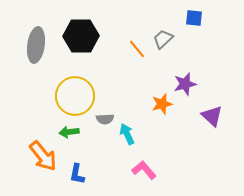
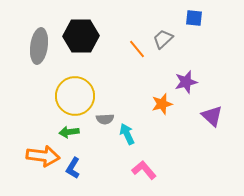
gray ellipse: moved 3 px right, 1 px down
purple star: moved 1 px right, 2 px up
orange arrow: rotated 44 degrees counterclockwise
blue L-shape: moved 4 px left, 6 px up; rotated 20 degrees clockwise
